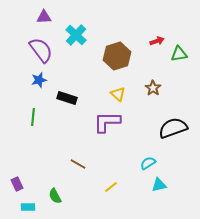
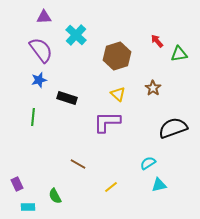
red arrow: rotated 112 degrees counterclockwise
